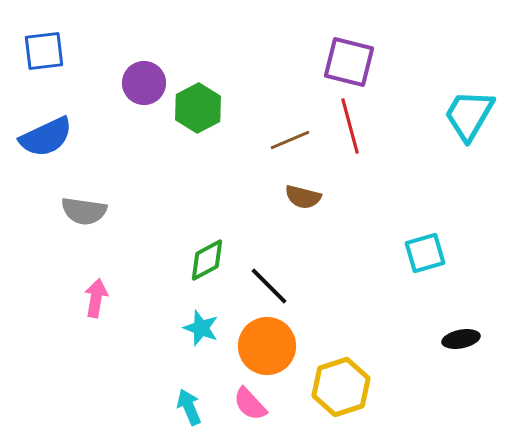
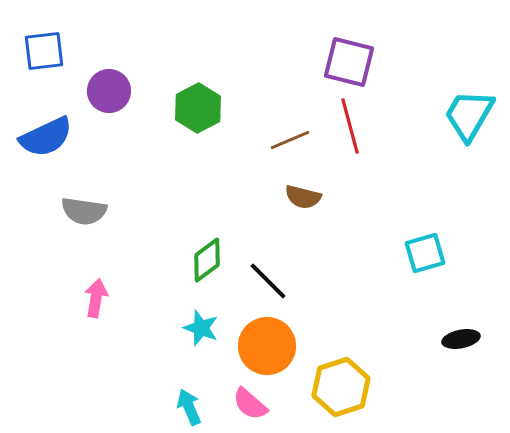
purple circle: moved 35 px left, 8 px down
green diamond: rotated 9 degrees counterclockwise
black line: moved 1 px left, 5 px up
pink semicircle: rotated 6 degrees counterclockwise
